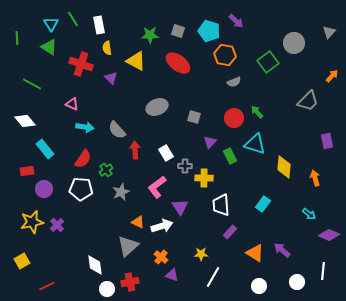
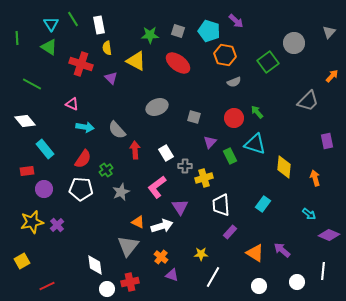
yellow cross at (204, 178): rotated 18 degrees counterclockwise
gray triangle at (128, 246): rotated 10 degrees counterclockwise
